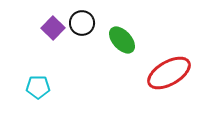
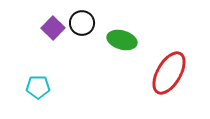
green ellipse: rotated 32 degrees counterclockwise
red ellipse: rotated 30 degrees counterclockwise
